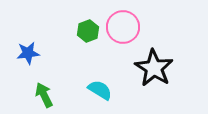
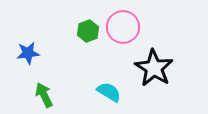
cyan semicircle: moved 9 px right, 2 px down
